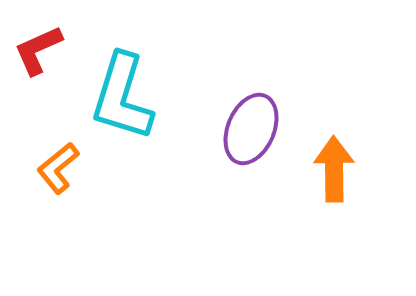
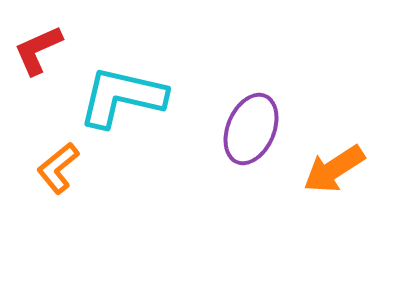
cyan L-shape: rotated 86 degrees clockwise
orange arrow: rotated 122 degrees counterclockwise
